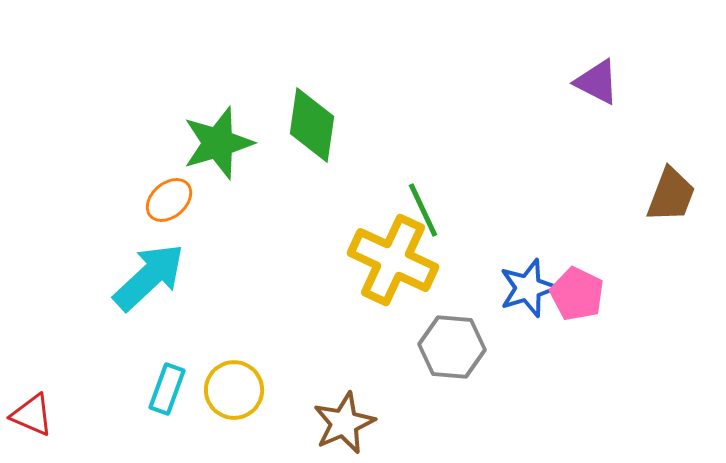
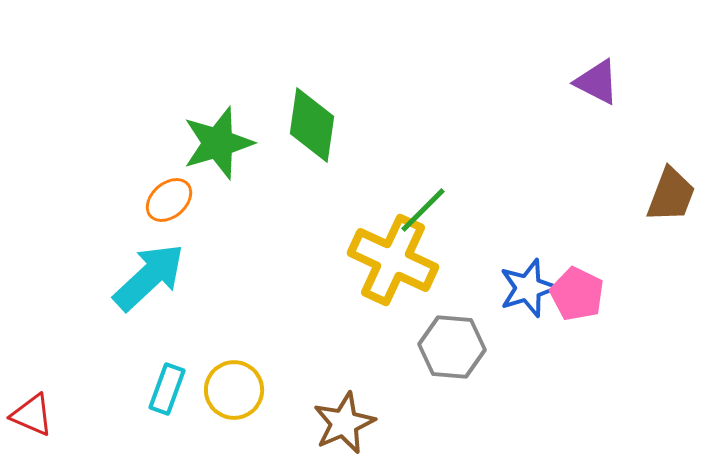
green line: rotated 70 degrees clockwise
